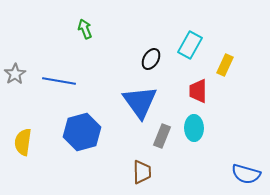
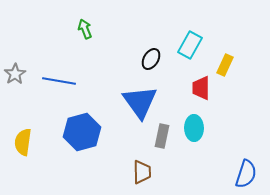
red trapezoid: moved 3 px right, 3 px up
gray rectangle: rotated 10 degrees counterclockwise
blue semicircle: rotated 88 degrees counterclockwise
